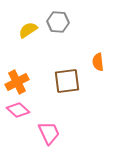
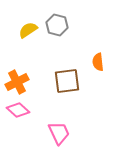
gray hexagon: moved 1 px left, 3 px down; rotated 10 degrees clockwise
pink trapezoid: moved 10 px right
